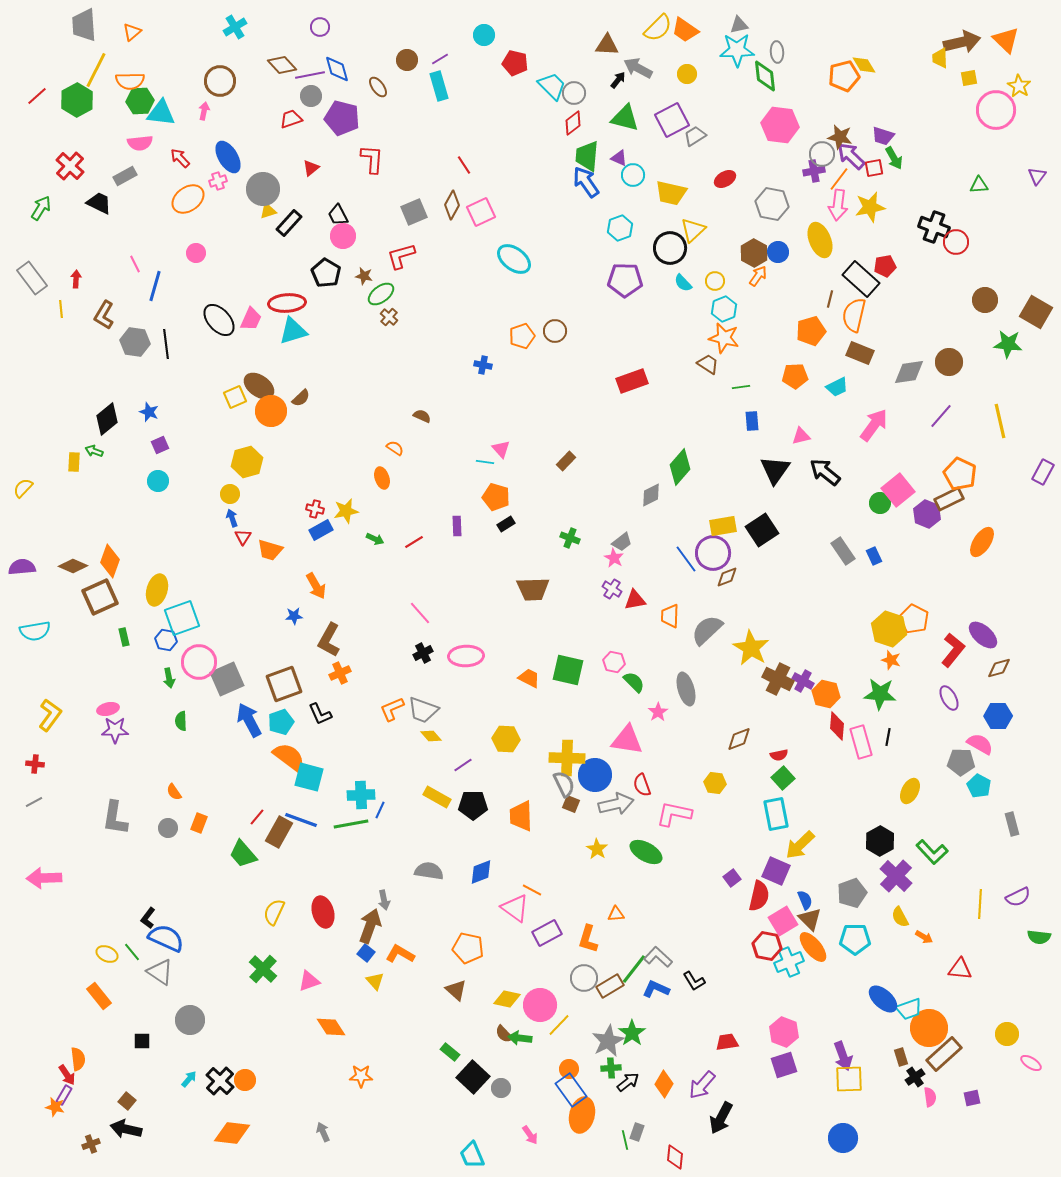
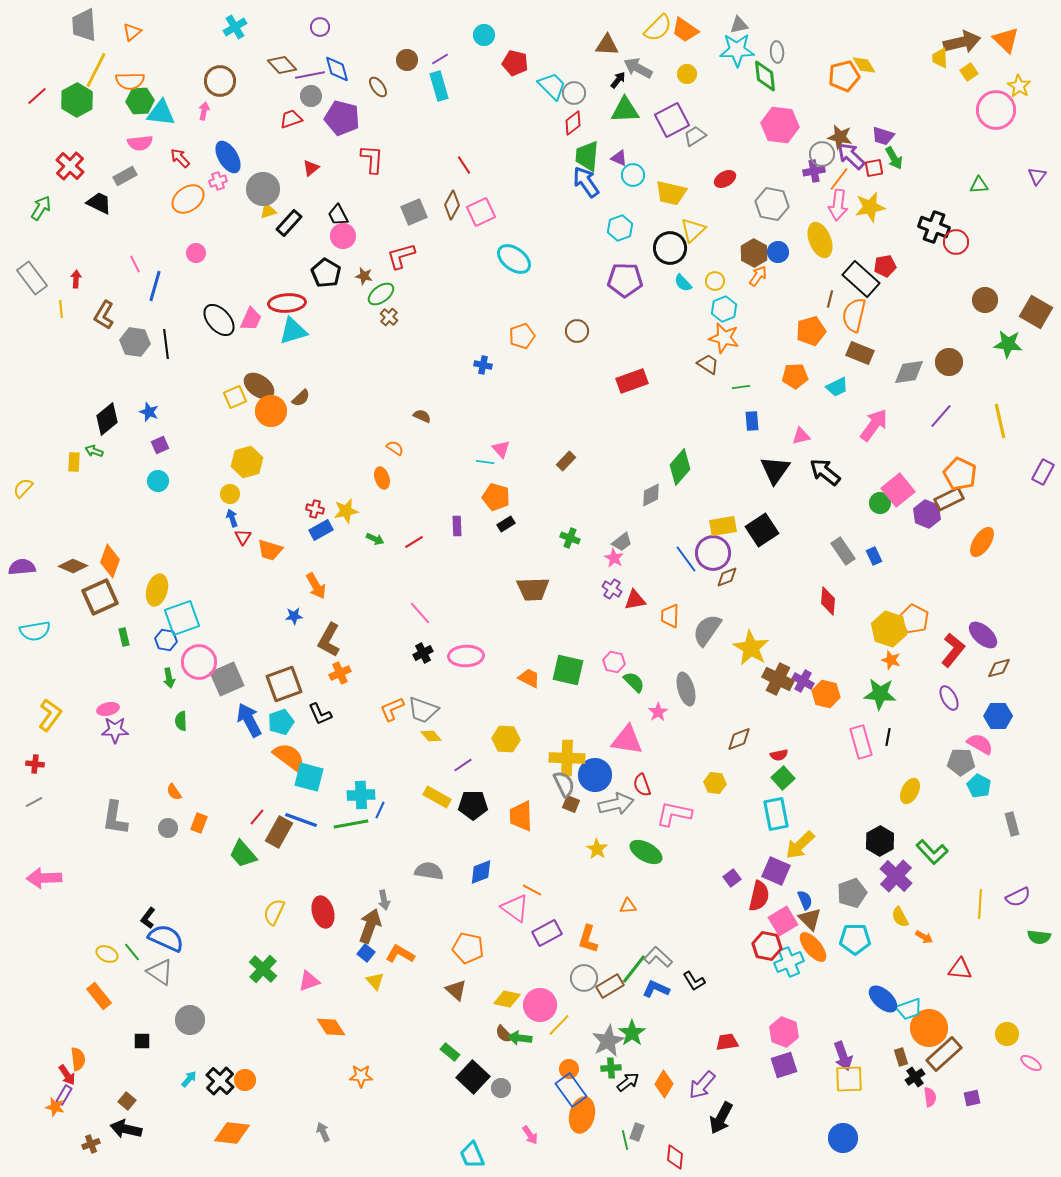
yellow square at (969, 78): moved 6 px up; rotated 24 degrees counterclockwise
green triangle at (625, 118): moved 8 px up; rotated 16 degrees counterclockwise
brown circle at (555, 331): moved 22 px right
gray semicircle at (707, 630): rotated 12 degrees counterclockwise
red diamond at (837, 726): moved 9 px left, 125 px up
orange triangle at (616, 914): moved 12 px right, 8 px up
